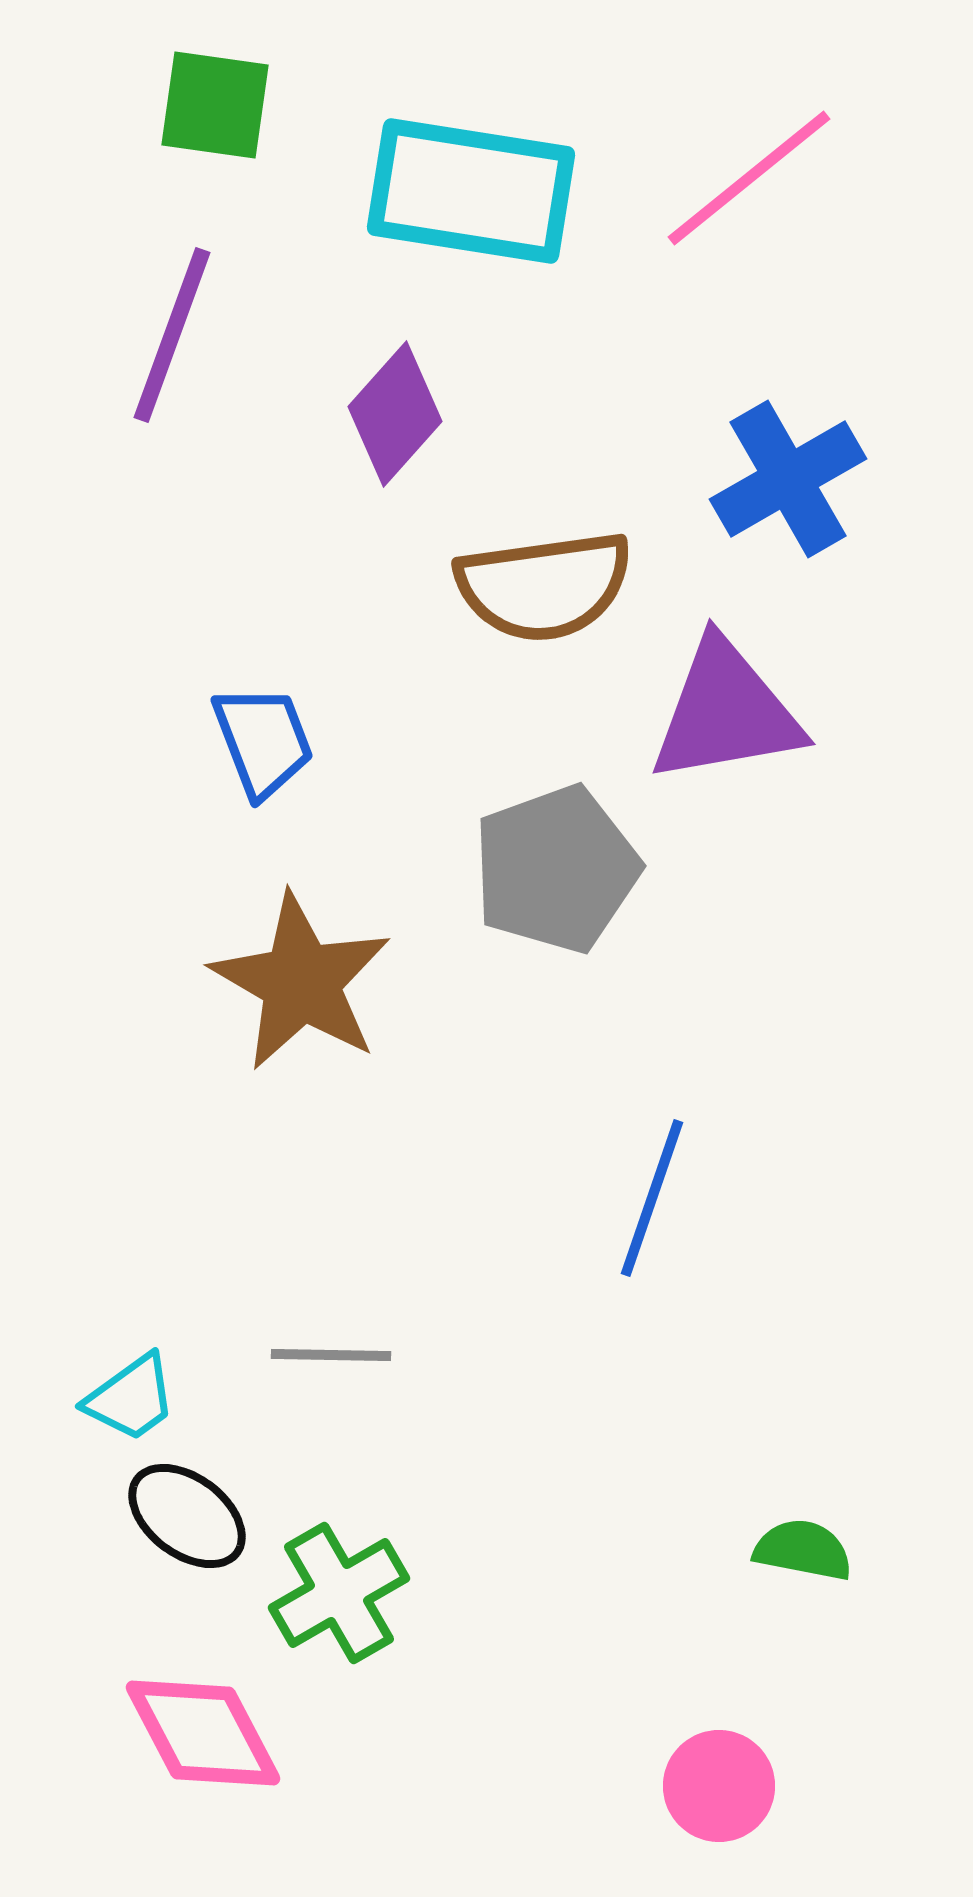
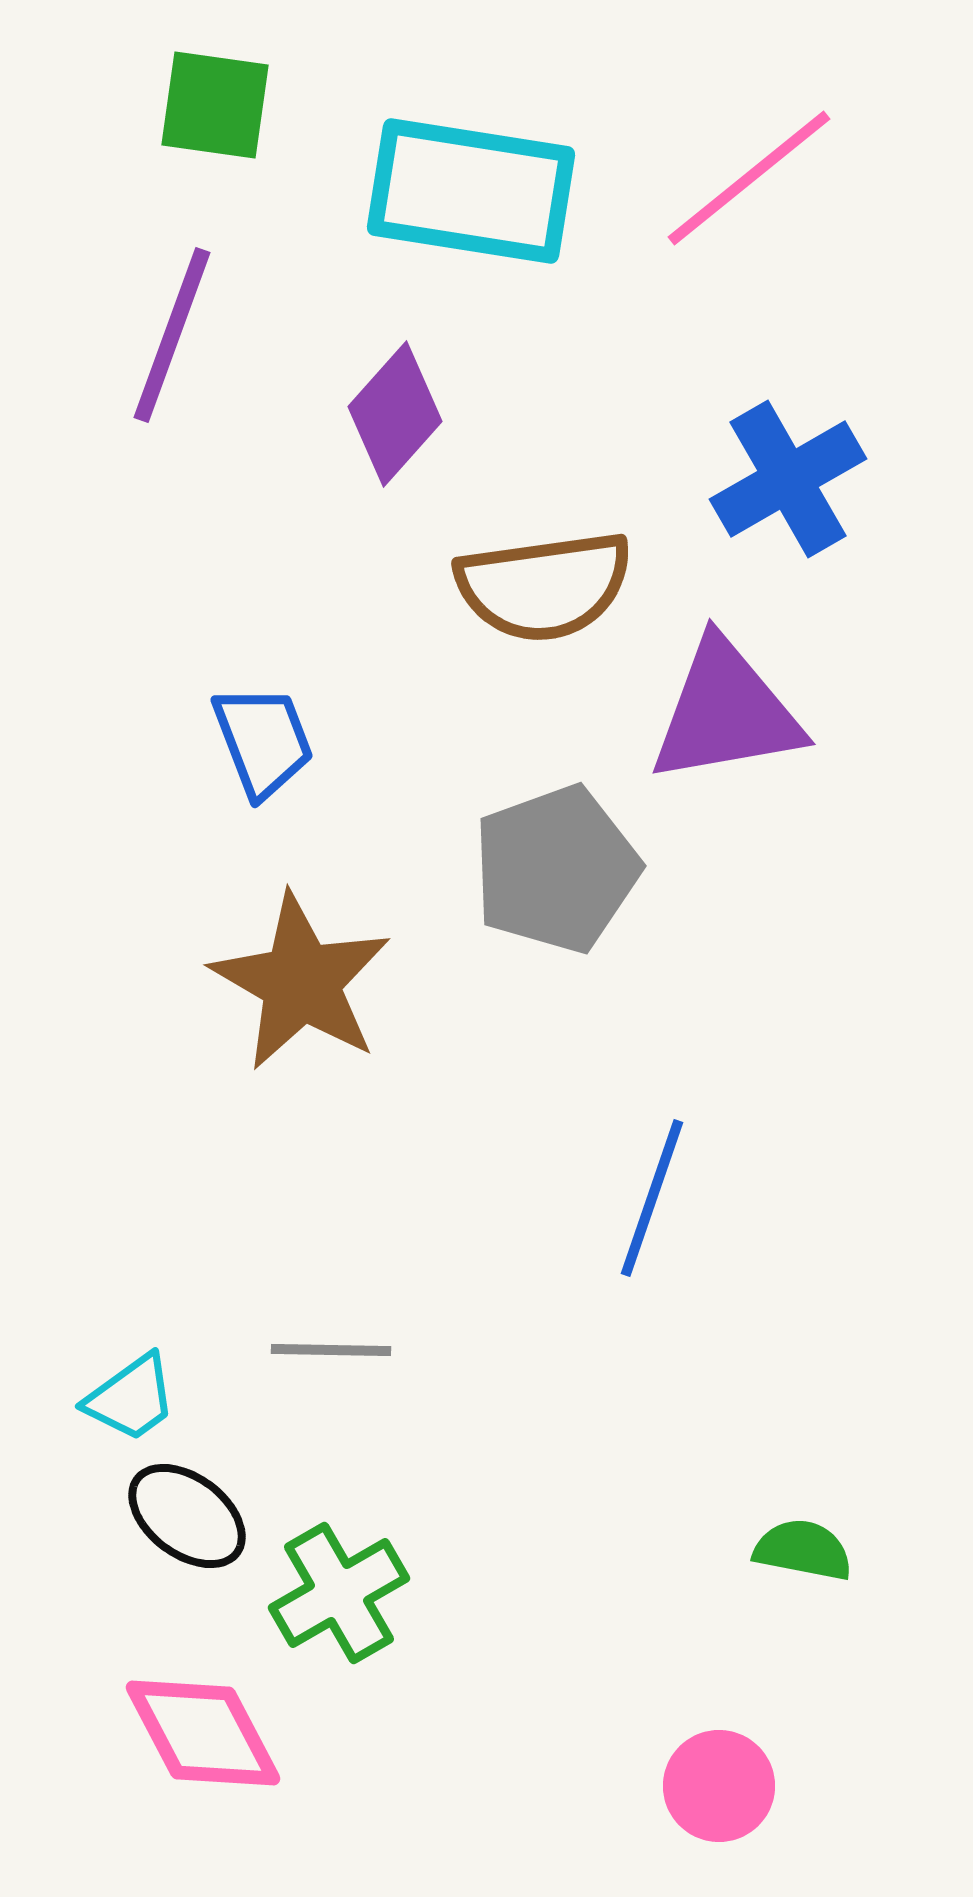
gray line: moved 5 px up
